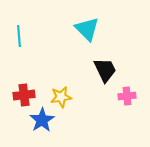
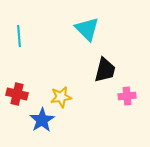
black trapezoid: rotated 40 degrees clockwise
red cross: moved 7 px left, 1 px up; rotated 20 degrees clockwise
